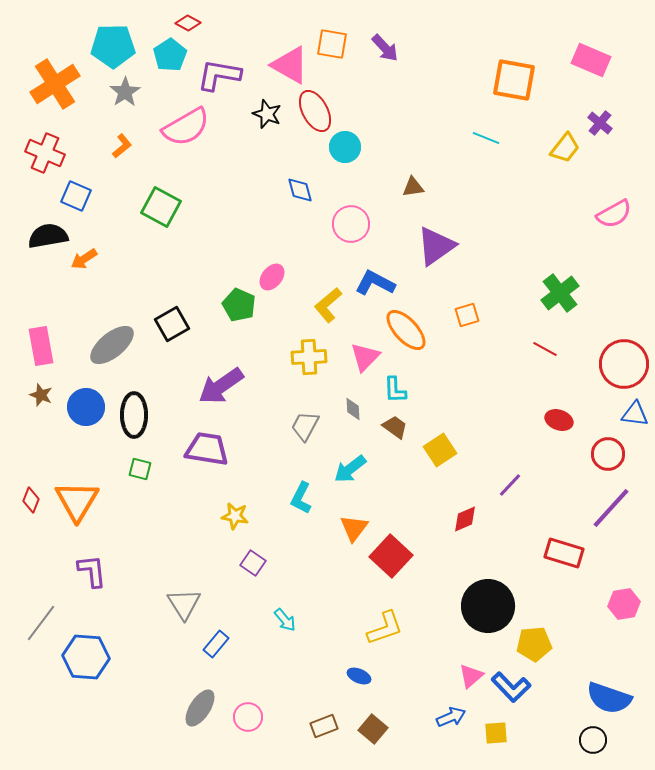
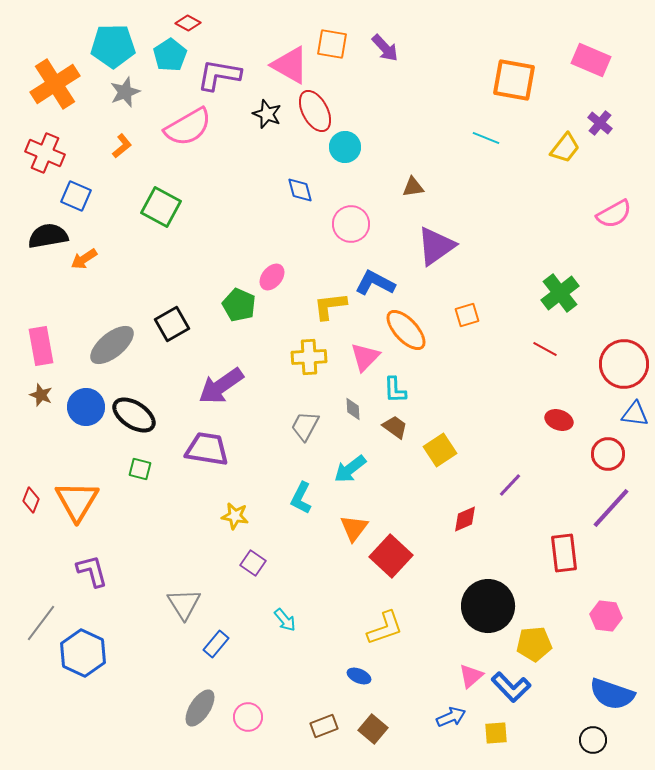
gray star at (125, 92): rotated 12 degrees clockwise
pink semicircle at (186, 127): moved 2 px right
yellow L-shape at (328, 305): moved 2 px right, 1 px down; rotated 33 degrees clockwise
black ellipse at (134, 415): rotated 57 degrees counterclockwise
red rectangle at (564, 553): rotated 66 degrees clockwise
purple L-shape at (92, 571): rotated 9 degrees counterclockwise
pink hexagon at (624, 604): moved 18 px left, 12 px down; rotated 16 degrees clockwise
blue hexagon at (86, 657): moved 3 px left, 4 px up; rotated 21 degrees clockwise
blue semicircle at (609, 698): moved 3 px right, 4 px up
